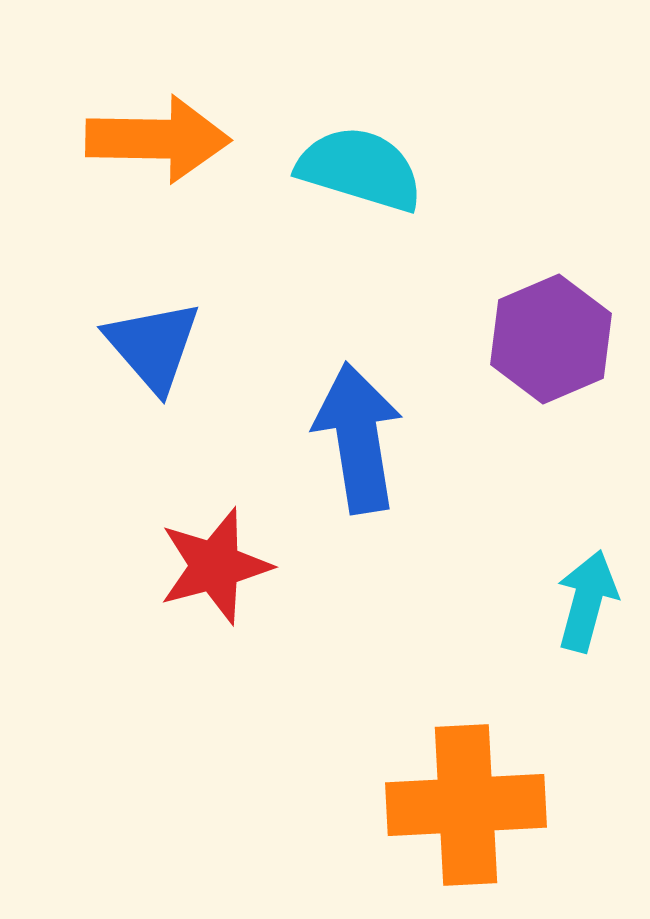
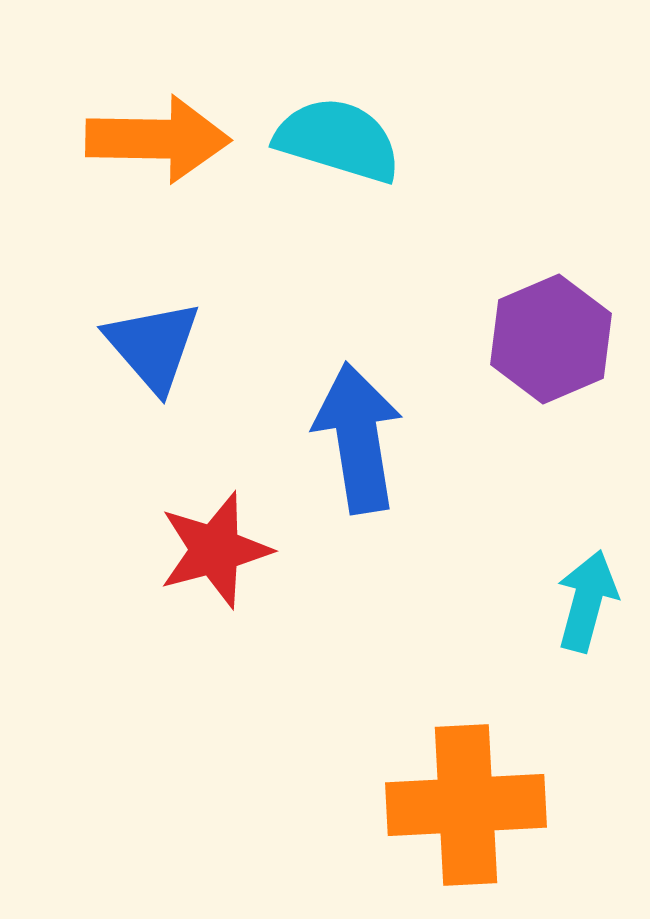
cyan semicircle: moved 22 px left, 29 px up
red star: moved 16 px up
